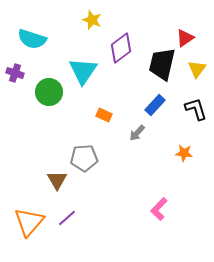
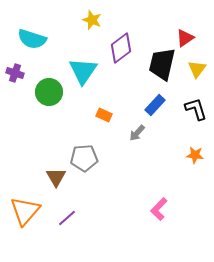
orange star: moved 11 px right, 2 px down
brown triangle: moved 1 px left, 3 px up
orange triangle: moved 4 px left, 11 px up
